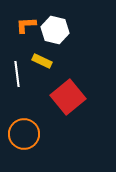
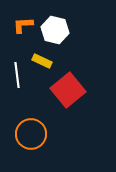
orange L-shape: moved 3 px left
white line: moved 1 px down
red square: moved 7 px up
orange circle: moved 7 px right
